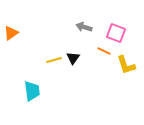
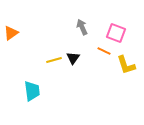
gray arrow: moved 2 px left; rotated 49 degrees clockwise
